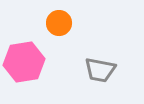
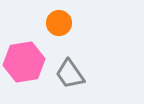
gray trapezoid: moved 30 px left, 4 px down; rotated 44 degrees clockwise
